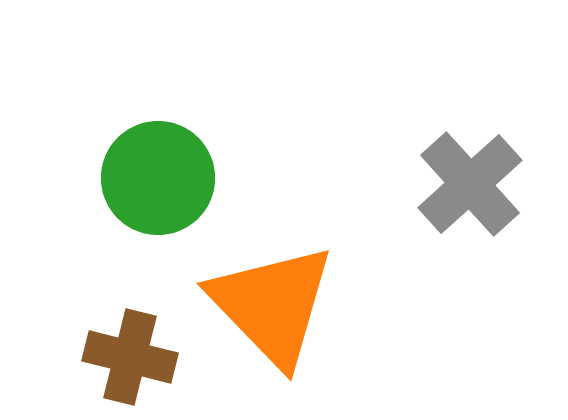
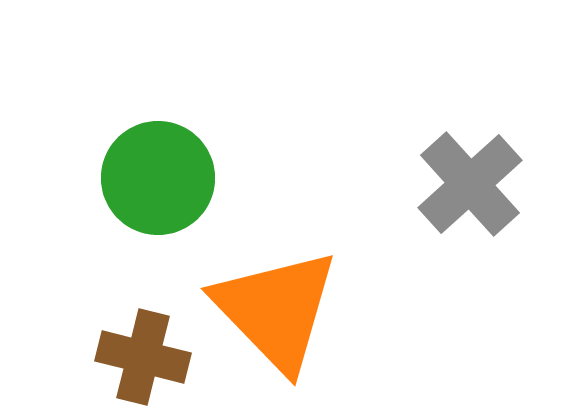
orange triangle: moved 4 px right, 5 px down
brown cross: moved 13 px right
